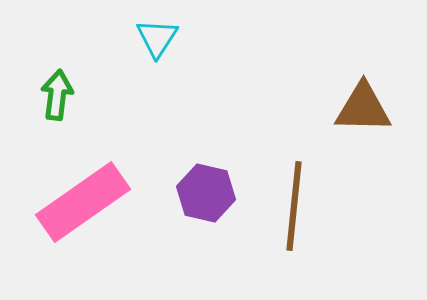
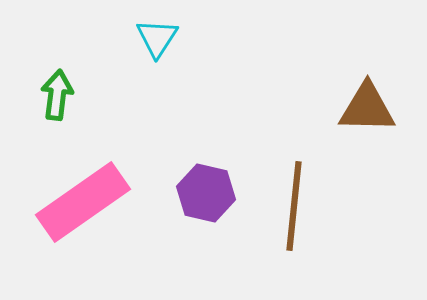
brown triangle: moved 4 px right
